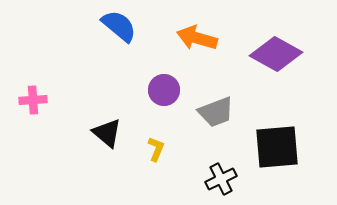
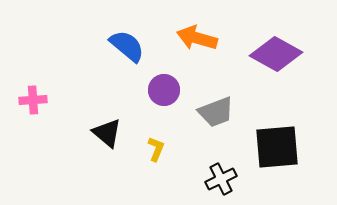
blue semicircle: moved 8 px right, 20 px down
